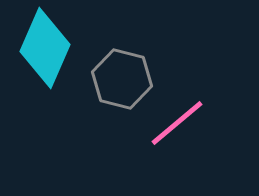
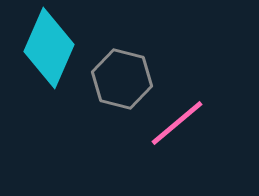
cyan diamond: moved 4 px right
